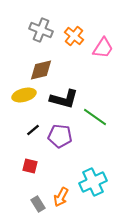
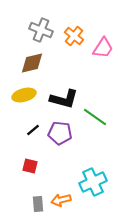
brown diamond: moved 9 px left, 7 px up
purple pentagon: moved 3 px up
orange arrow: moved 3 px down; rotated 48 degrees clockwise
gray rectangle: rotated 28 degrees clockwise
